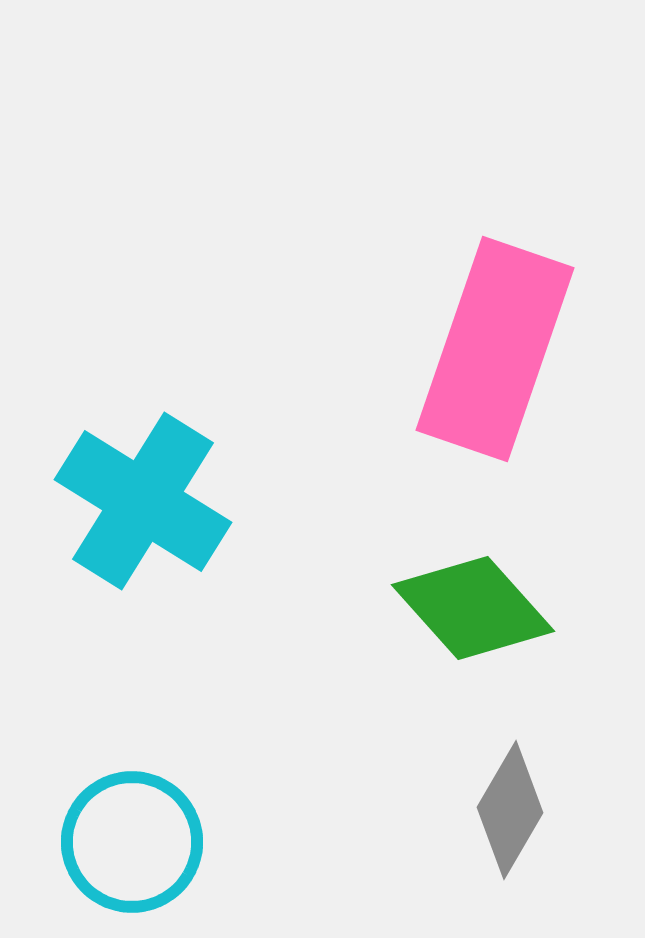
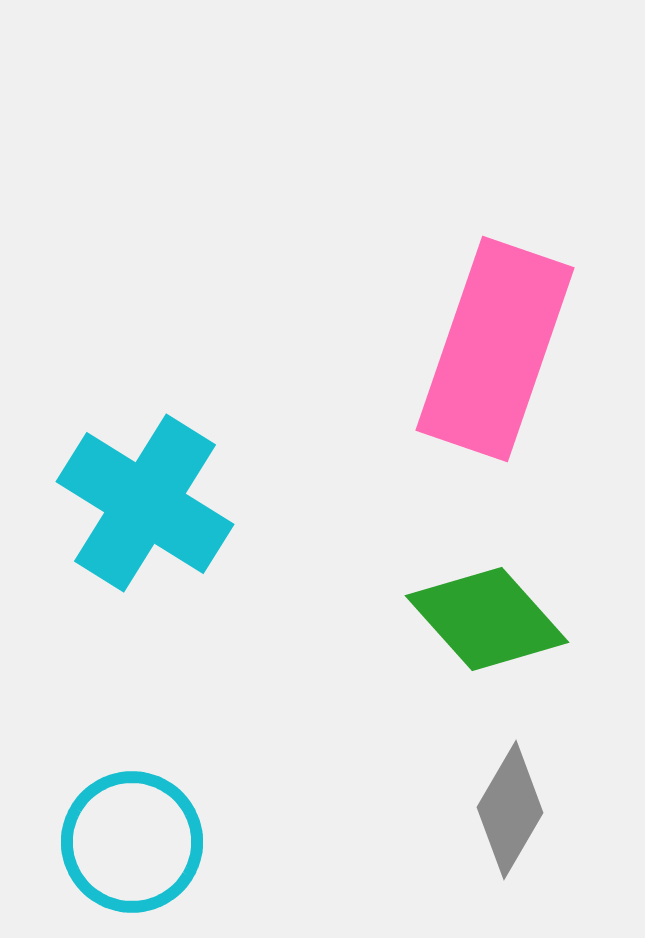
cyan cross: moved 2 px right, 2 px down
green diamond: moved 14 px right, 11 px down
